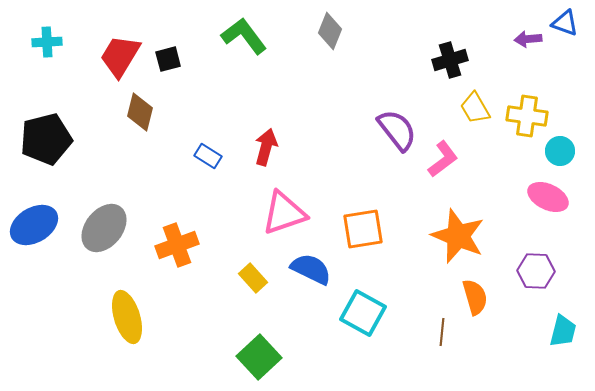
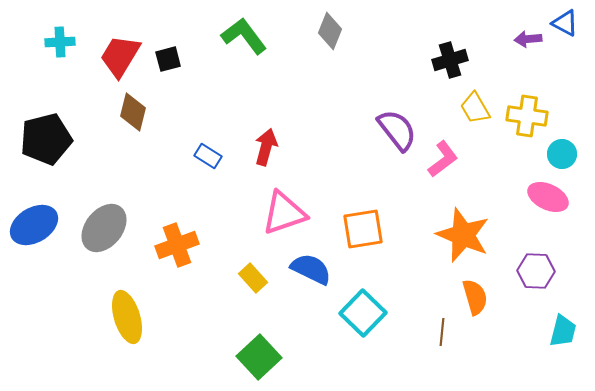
blue triangle: rotated 8 degrees clockwise
cyan cross: moved 13 px right
brown diamond: moved 7 px left
cyan circle: moved 2 px right, 3 px down
orange star: moved 5 px right, 1 px up
cyan square: rotated 15 degrees clockwise
